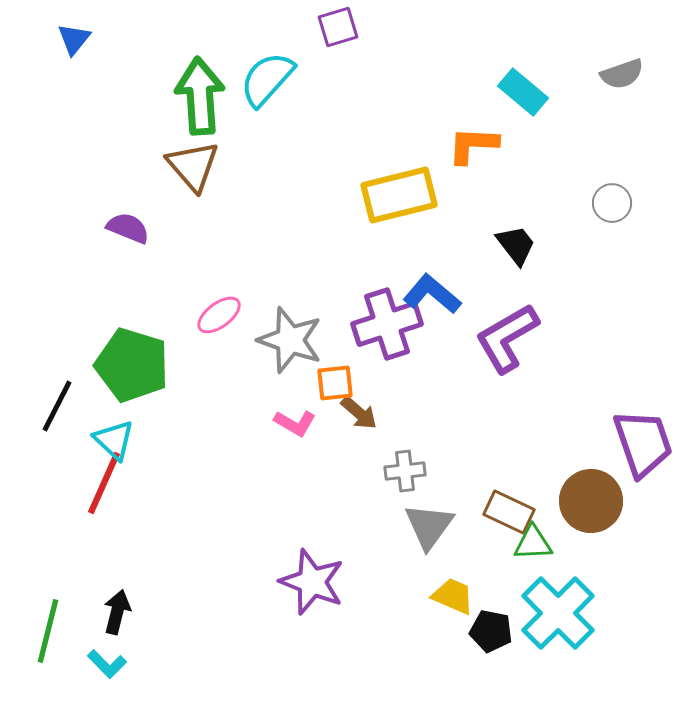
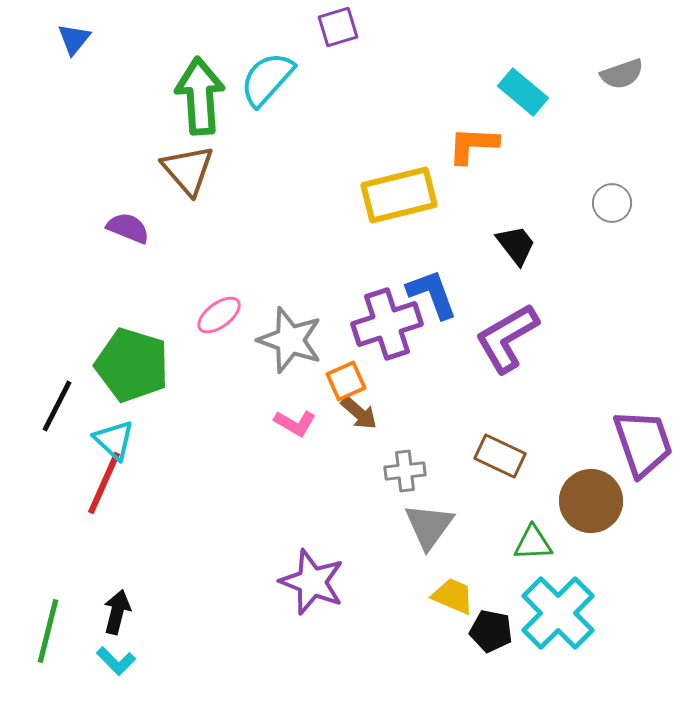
brown triangle: moved 5 px left, 4 px down
blue L-shape: rotated 30 degrees clockwise
orange square: moved 11 px right, 2 px up; rotated 18 degrees counterclockwise
brown rectangle: moved 9 px left, 56 px up
cyan L-shape: moved 9 px right, 3 px up
